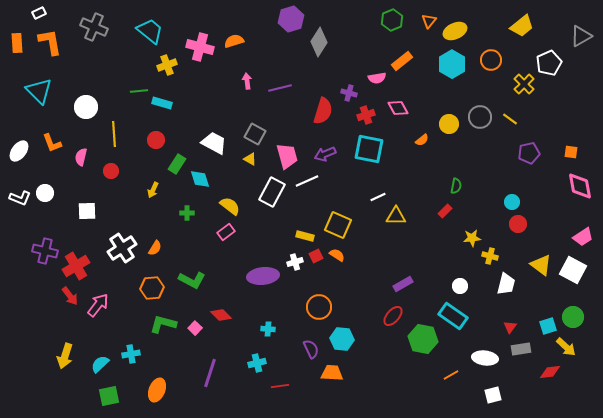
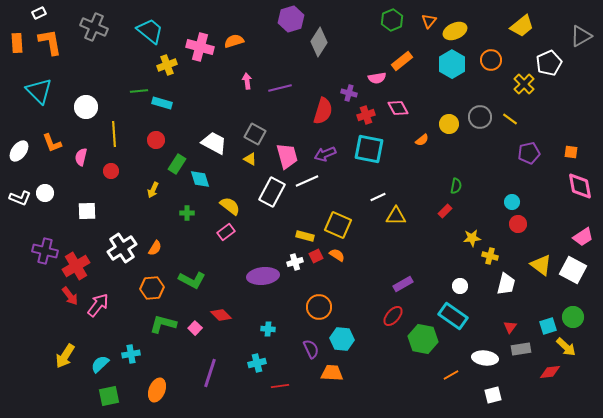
yellow arrow at (65, 356): rotated 15 degrees clockwise
